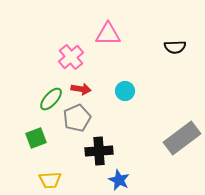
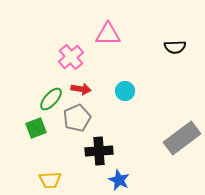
green square: moved 10 px up
